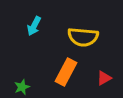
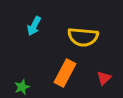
orange rectangle: moved 1 px left, 1 px down
red triangle: rotated 14 degrees counterclockwise
